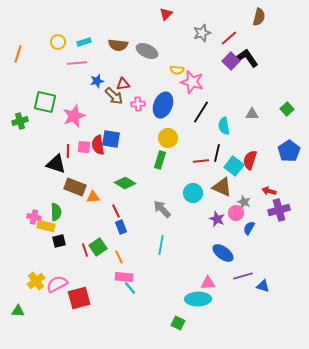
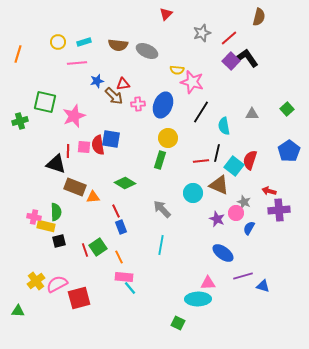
brown triangle at (222, 187): moved 3 px left, 2 px up
purple cross at (279, 210): rotated 10 degrees clockwise
